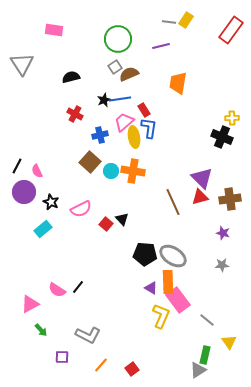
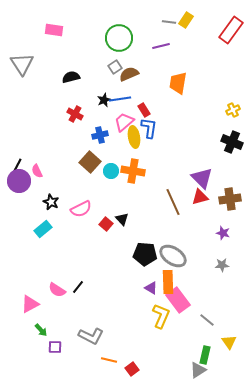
green circle at (118, 39): moved 1 px right, 1 px up
yellow cross at (232, 118): moved 1 px right, 8 px up; rotated 24 degrees counterclockwise
black cross at (222, 137): moved 10 px right, 5 px down
purple circle at (24, 192): moved 5 px left, 11 px up
gray L-shape at (88, 335): moved 3 px right, 1 px down
purple square at (62, 357): moved 7 px left, 10 px up
orange line at (101, 365): moved 8 px right, 5 px up; rotated 63 degrees clockwise
